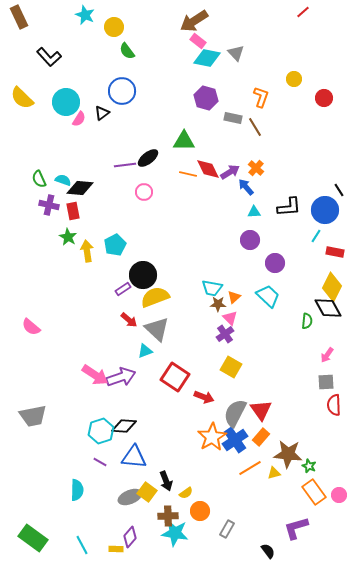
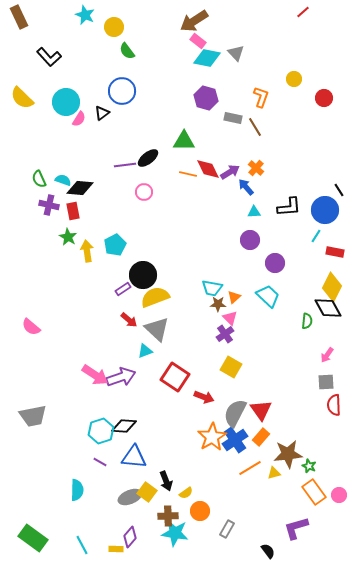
brown star at (288, 454): rotated 12 degrees counterclockwise
